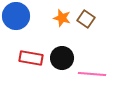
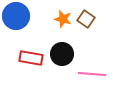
orange star: moved 1 px right, 1 px down
black circle: moved 4 px up
